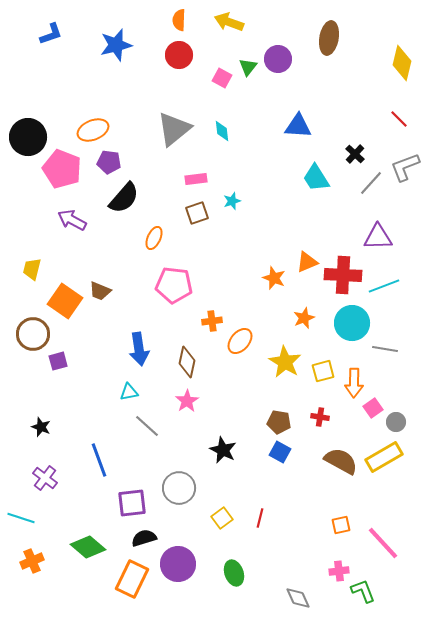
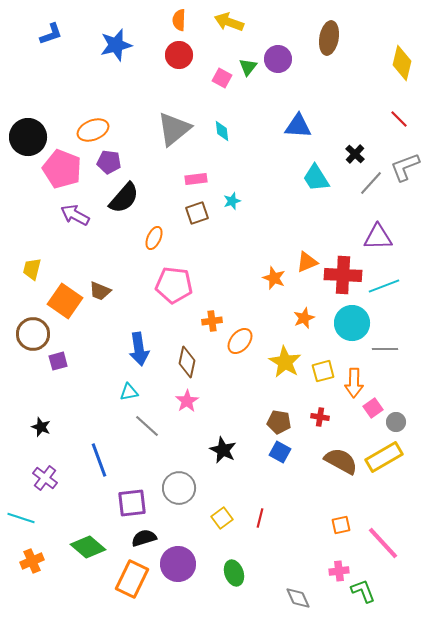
purple arrow at (72, 220): moved 3 px right, 5 px up
gray line at (385, 349): rotated 10 degrees counterclockwise
